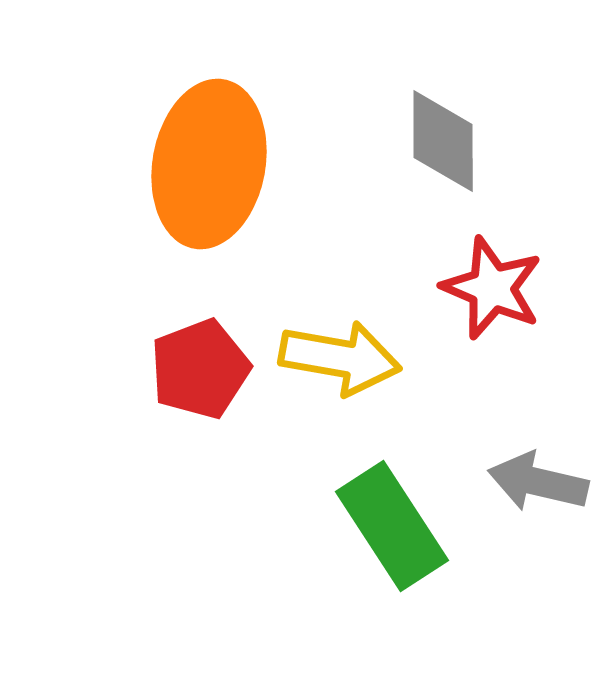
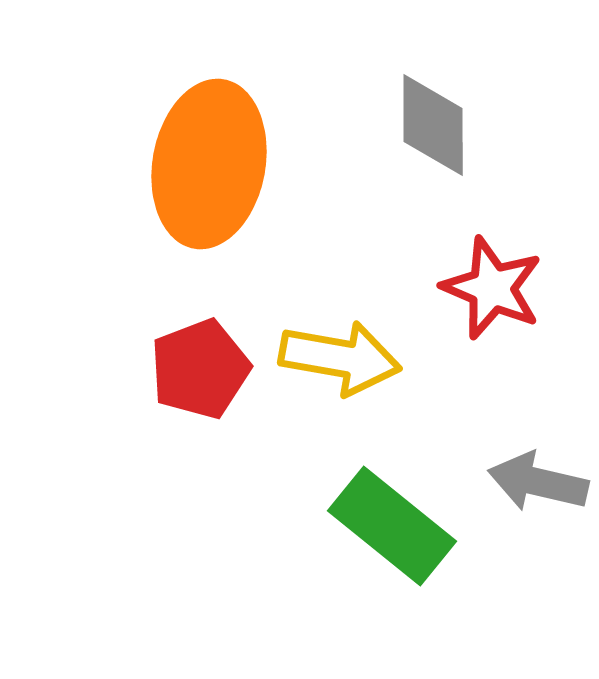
gray diamond: moved 10 px left, 16 px up
green rectangle: rotated 18 degrees counterclockwise
